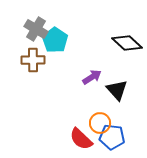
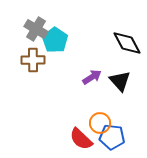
black diamond: rotated 20 degrees clockwise
black triangle: moved 3 px right, 9 px up
